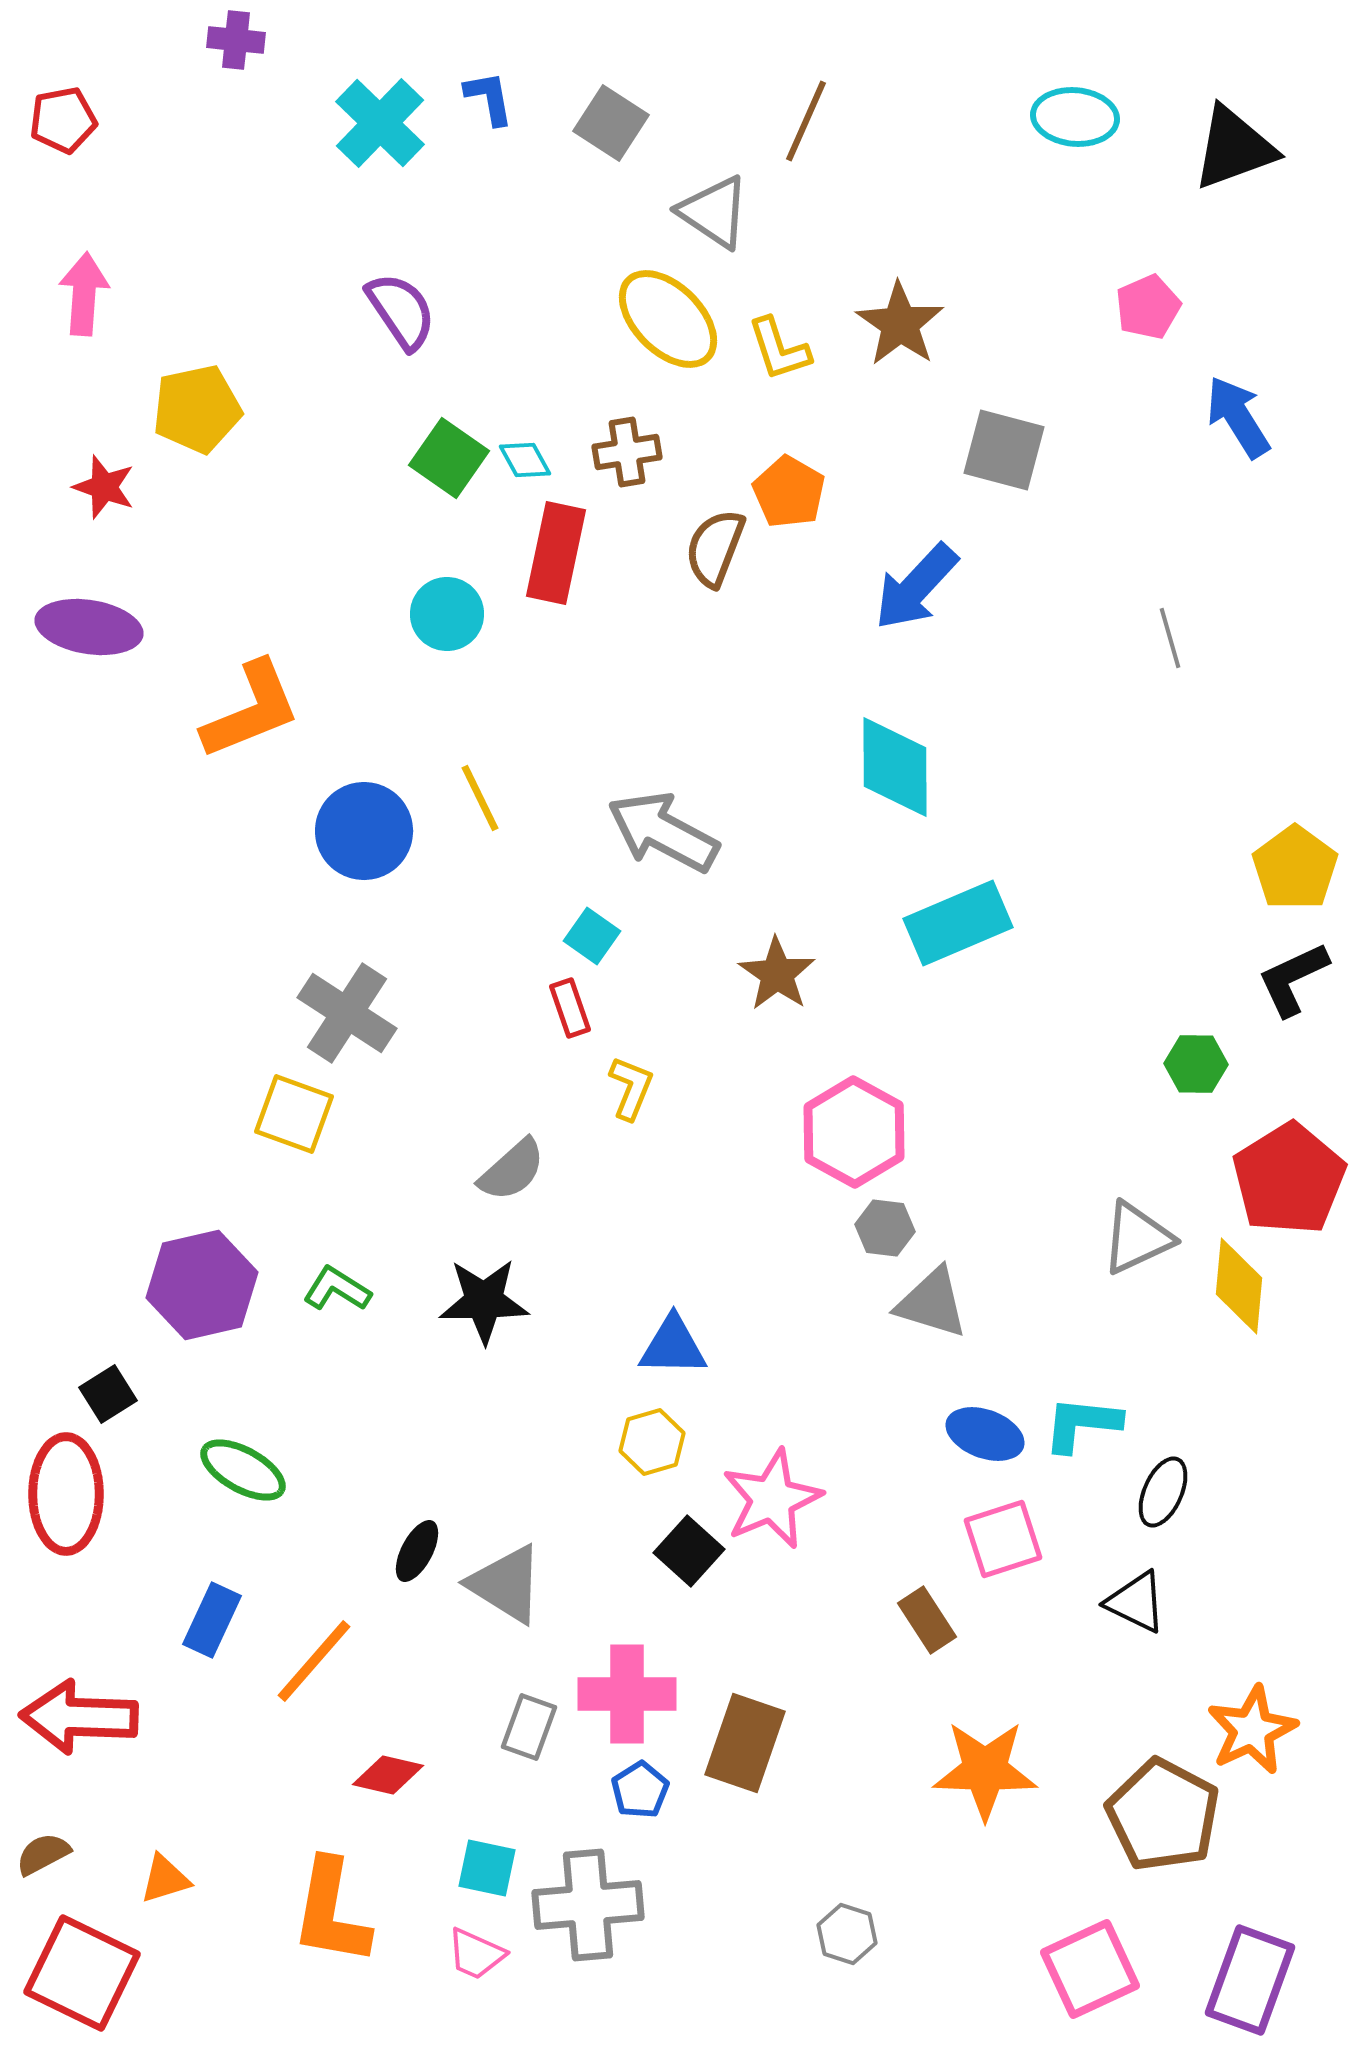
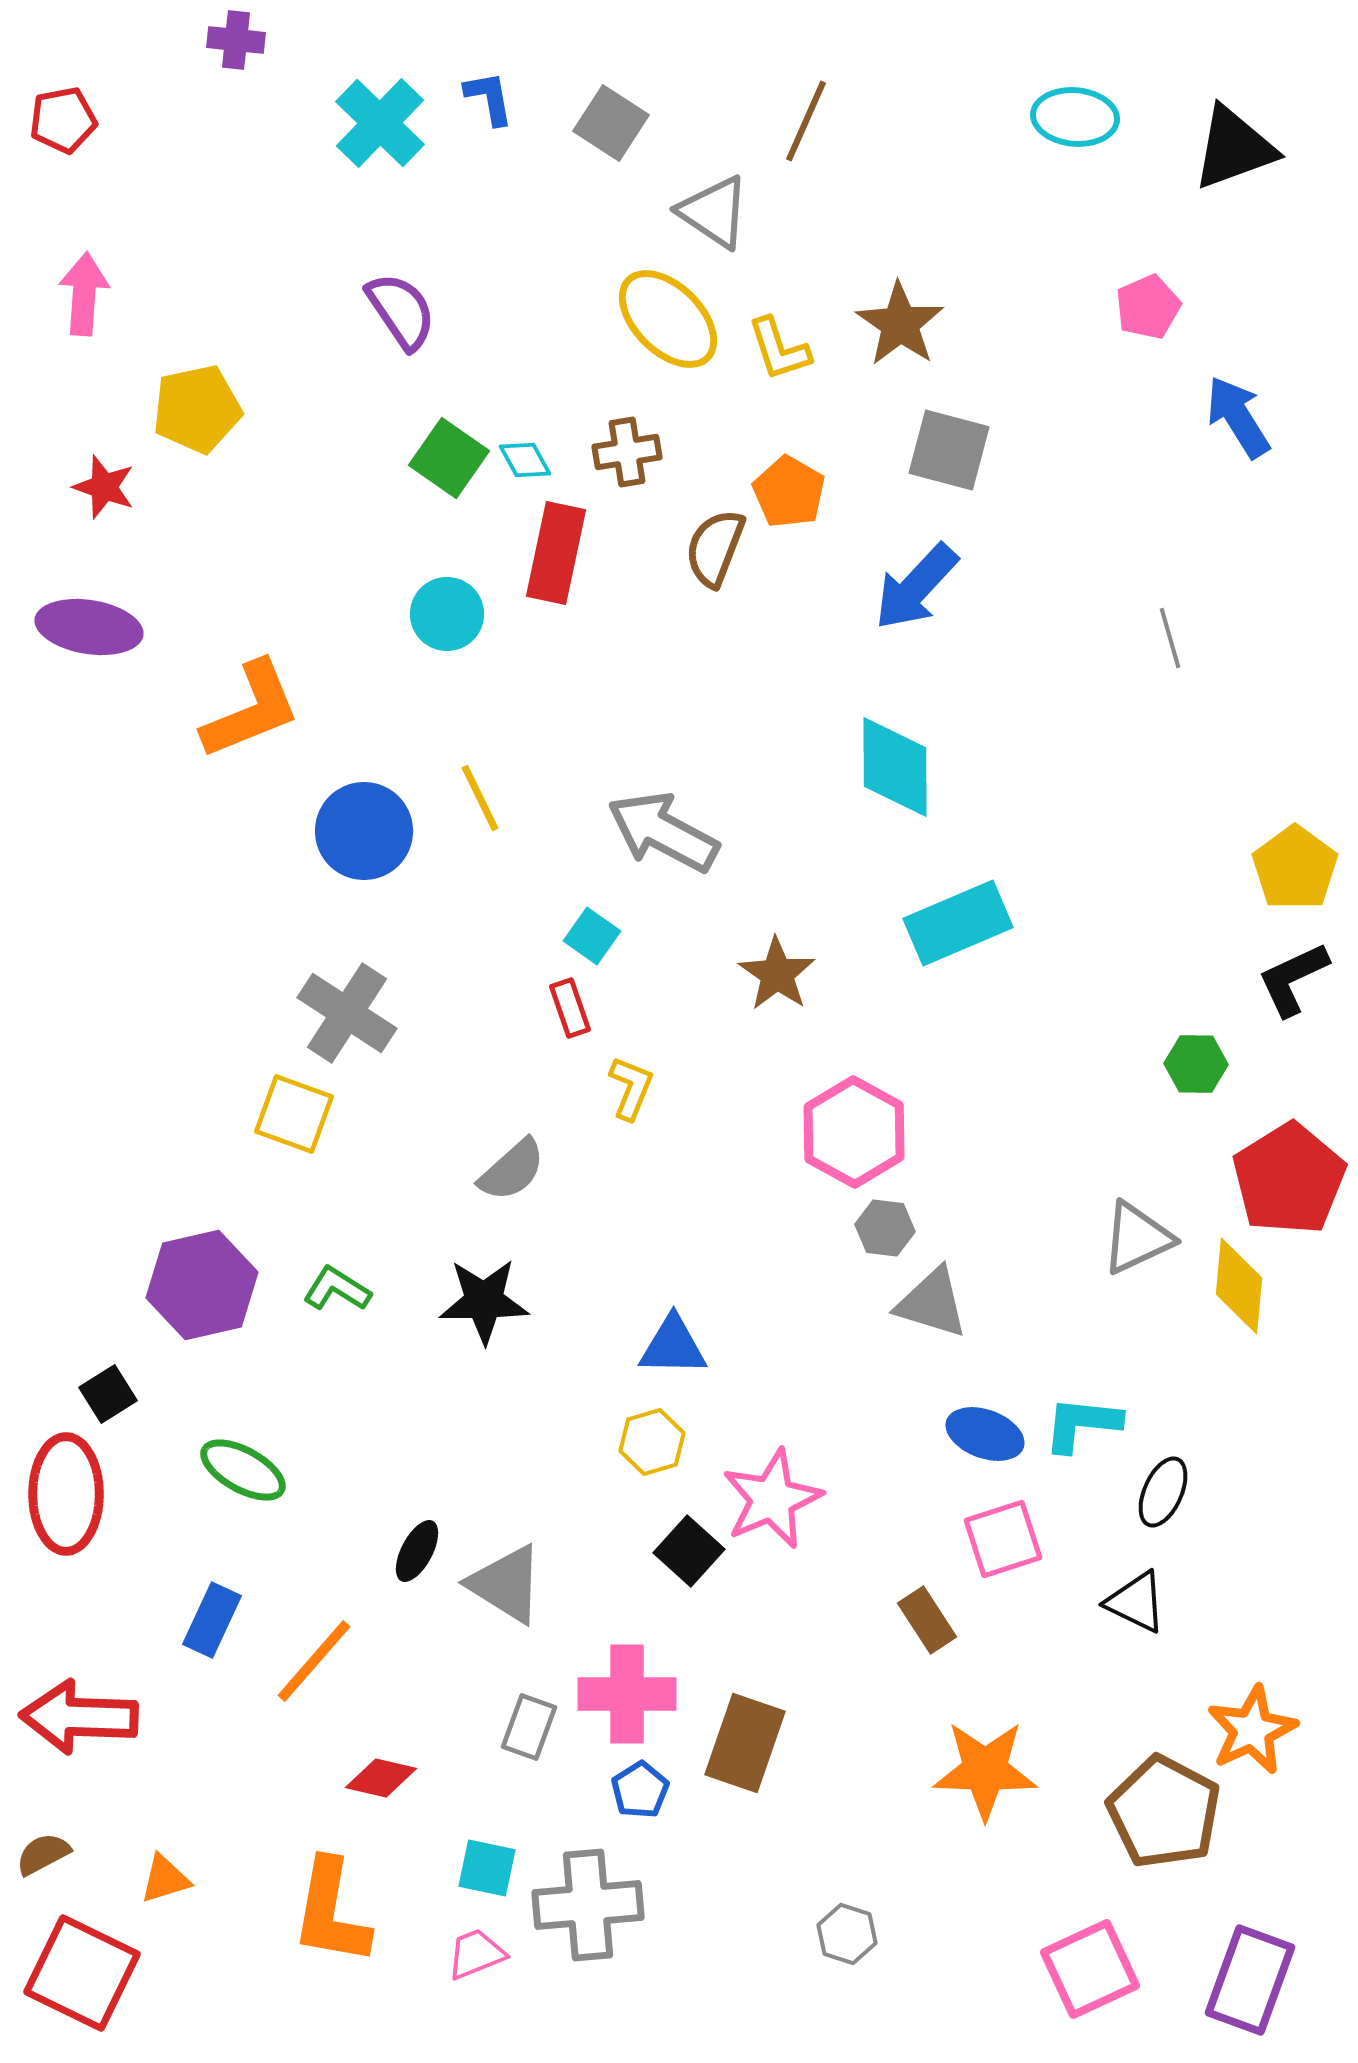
gray square at (1004, 450): moved 55 px left
red diamond at (388, 1775): moved 7 px left, 3 px down
brown pentagon at (1163, 1815): moved 1 px right, 3 px up
pink trapezoid at (476, 1954): rotated 134 degrees clockwise
